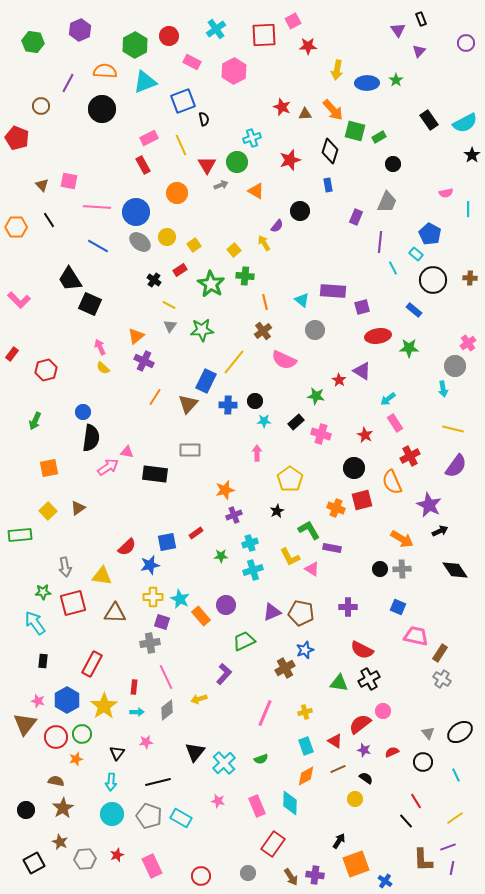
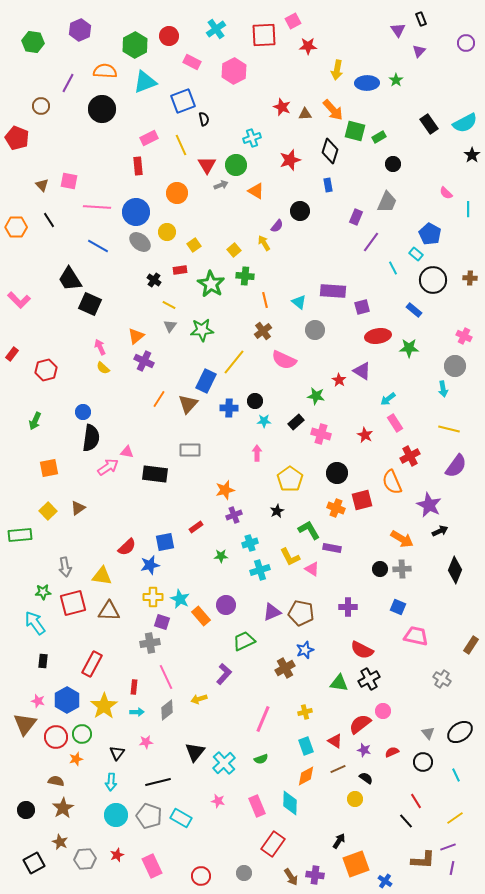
black rectangle at (429, 120): moved 4 px down
green circle at (237, 162): moved 1 px left, 3 px down
red rectangle at (143, 165): moved 5 px left, 1 px down; rotated 24 degrees clockwise
pink semicircle at (446, 193): rotated 56 degrees clockwise
yellow circle at (167, 237): moved 5 px up
purple line at (380, 242): moved 9 px left; rotated 30 degrees clockwise
red rectangle at (180, 270): rotated 24 degrees clockwise
cyan triangle at (302, 300): moved 3 px left, 2 px down
orange line at (265, 302): moved 2 px up
pink cross at (468, 343): moved 4 px left, 7 px up; rotated 28 degrees counterclockwise
orange line at (155, 397): moved 4 px right, 2 px down
blue cross at (228, 405): moved 1 px right, 3 px down
yellow line at (453, 429): moved 4 px left
black circle at (354, 468): moved 17 px left, 5 px down
red rectangle at (196, 533): moved 6 px up
blue square at (167, 542): moved 2 px left
cyan cross at (253, 570): moved 7 px right
black diamond at (455, 570): rotated 56 degrees clockwise
brown triangle at (115, 613): moved 6 px left, 2 px up
brown rectangle at (440, 653): moved 31 px right, 8 px up
pink line at (265, 713): moved 2 px left, 6 px down
cyan circle at (112, 814): moved 4 px right, 1 px down
brown L-shape at (423, 860): rotated 85 degrees counterclockwise
gray circle at (248, 873): moved 4 px left
